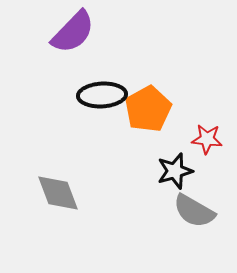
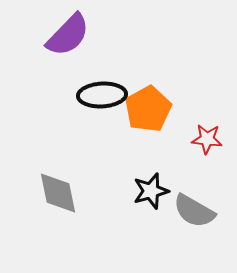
purple semicircle: moved 5 px left, 3 px down
black star: moved 24 px left, 20 px down
gray diamond: rotated 9 degrees clockwise
